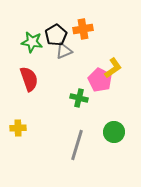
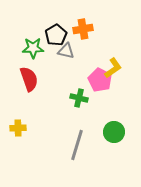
green star: moved 1 px right, 6 px down; rotated 10 degrees counterclockwise
gray triangle: moved 2 px right; rotated 36 degrees clockwise
